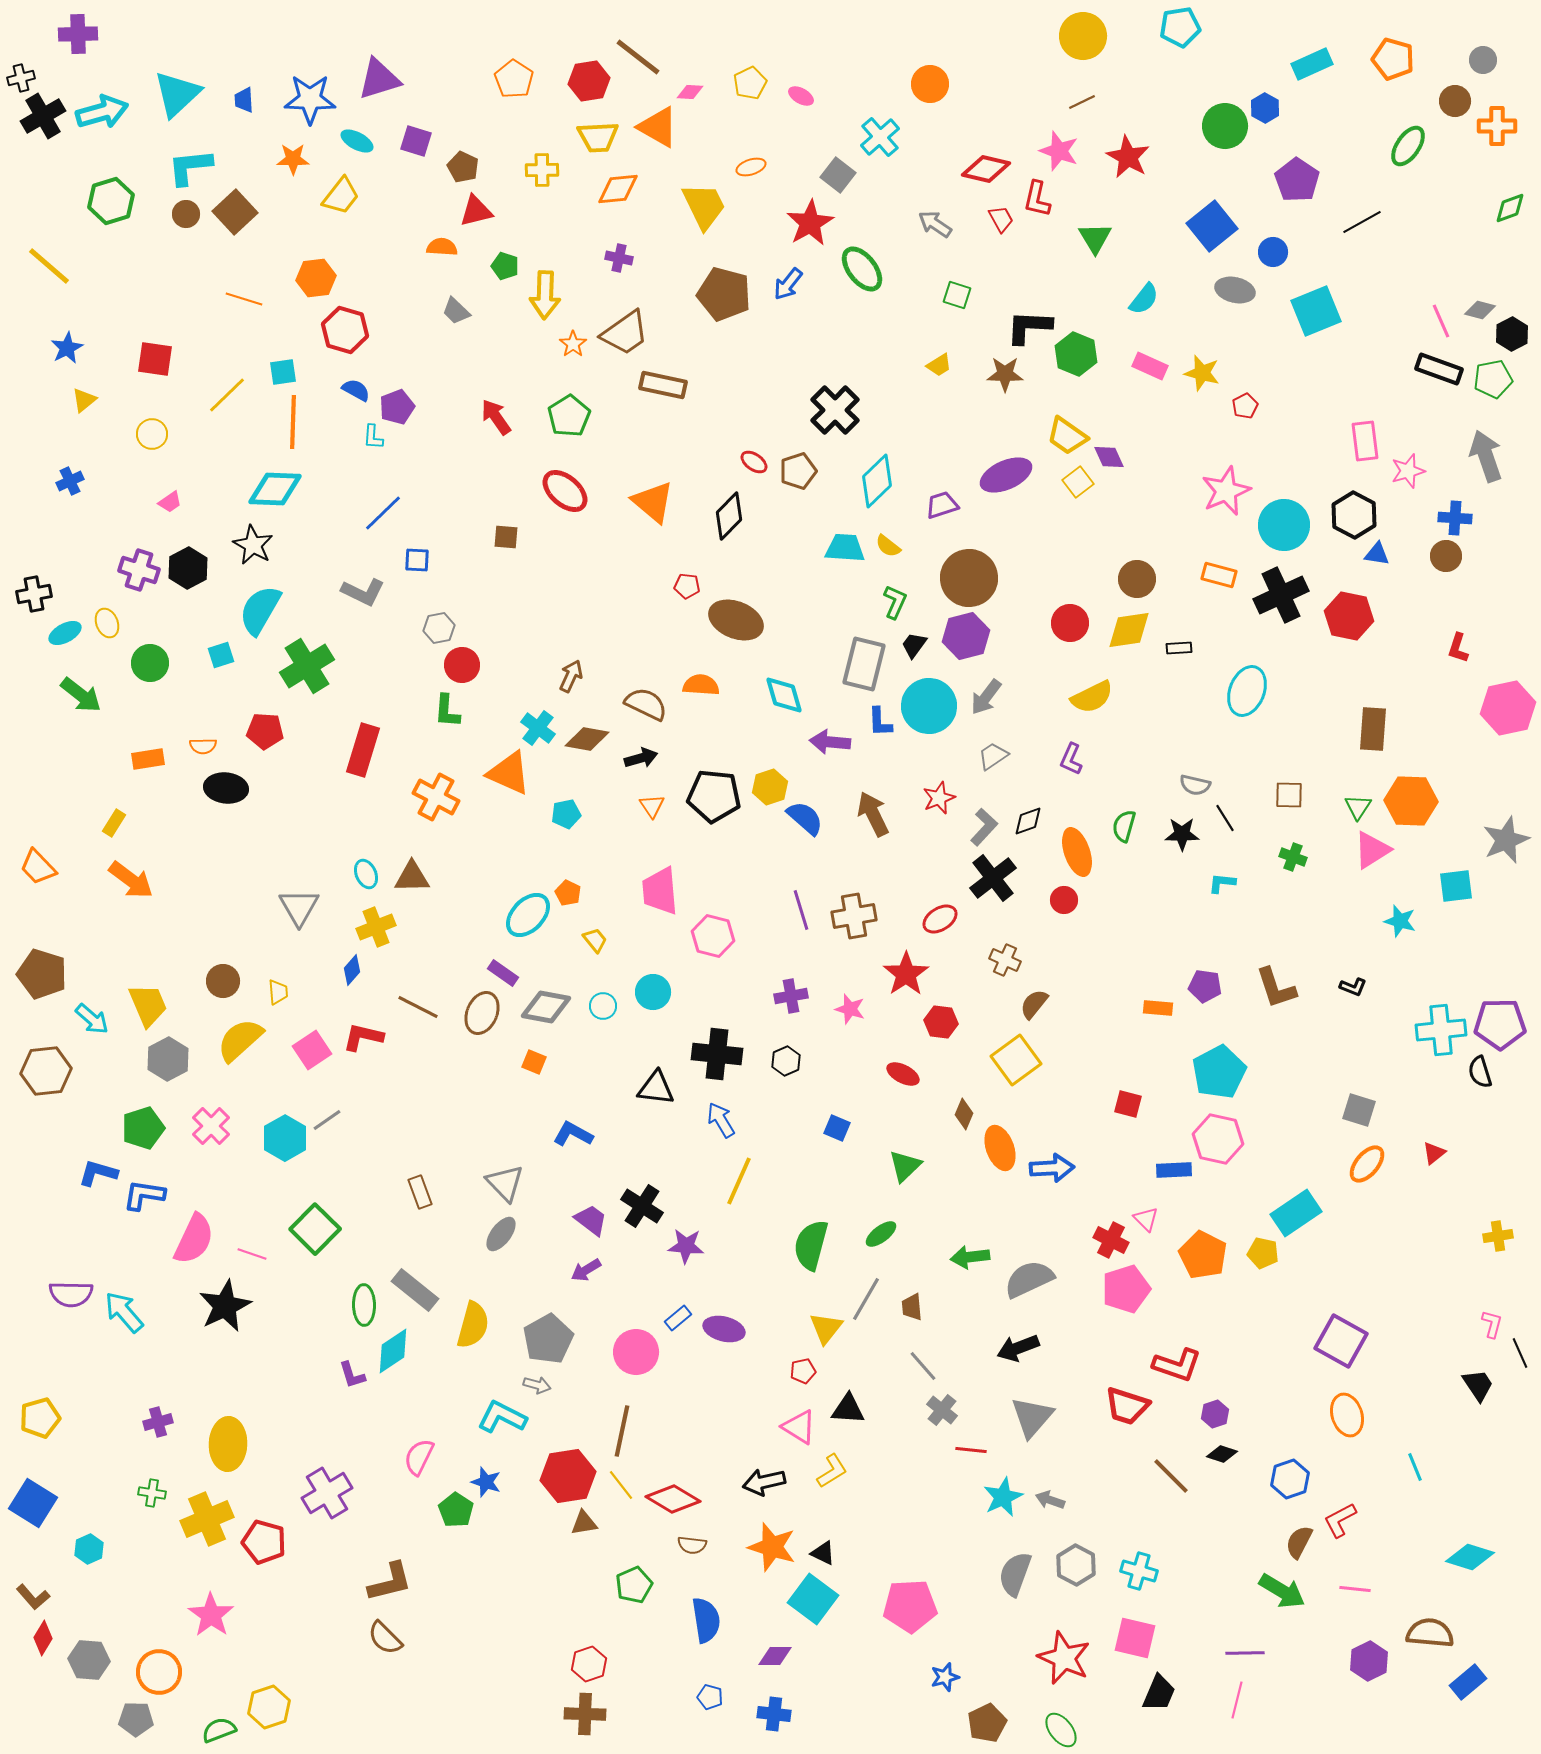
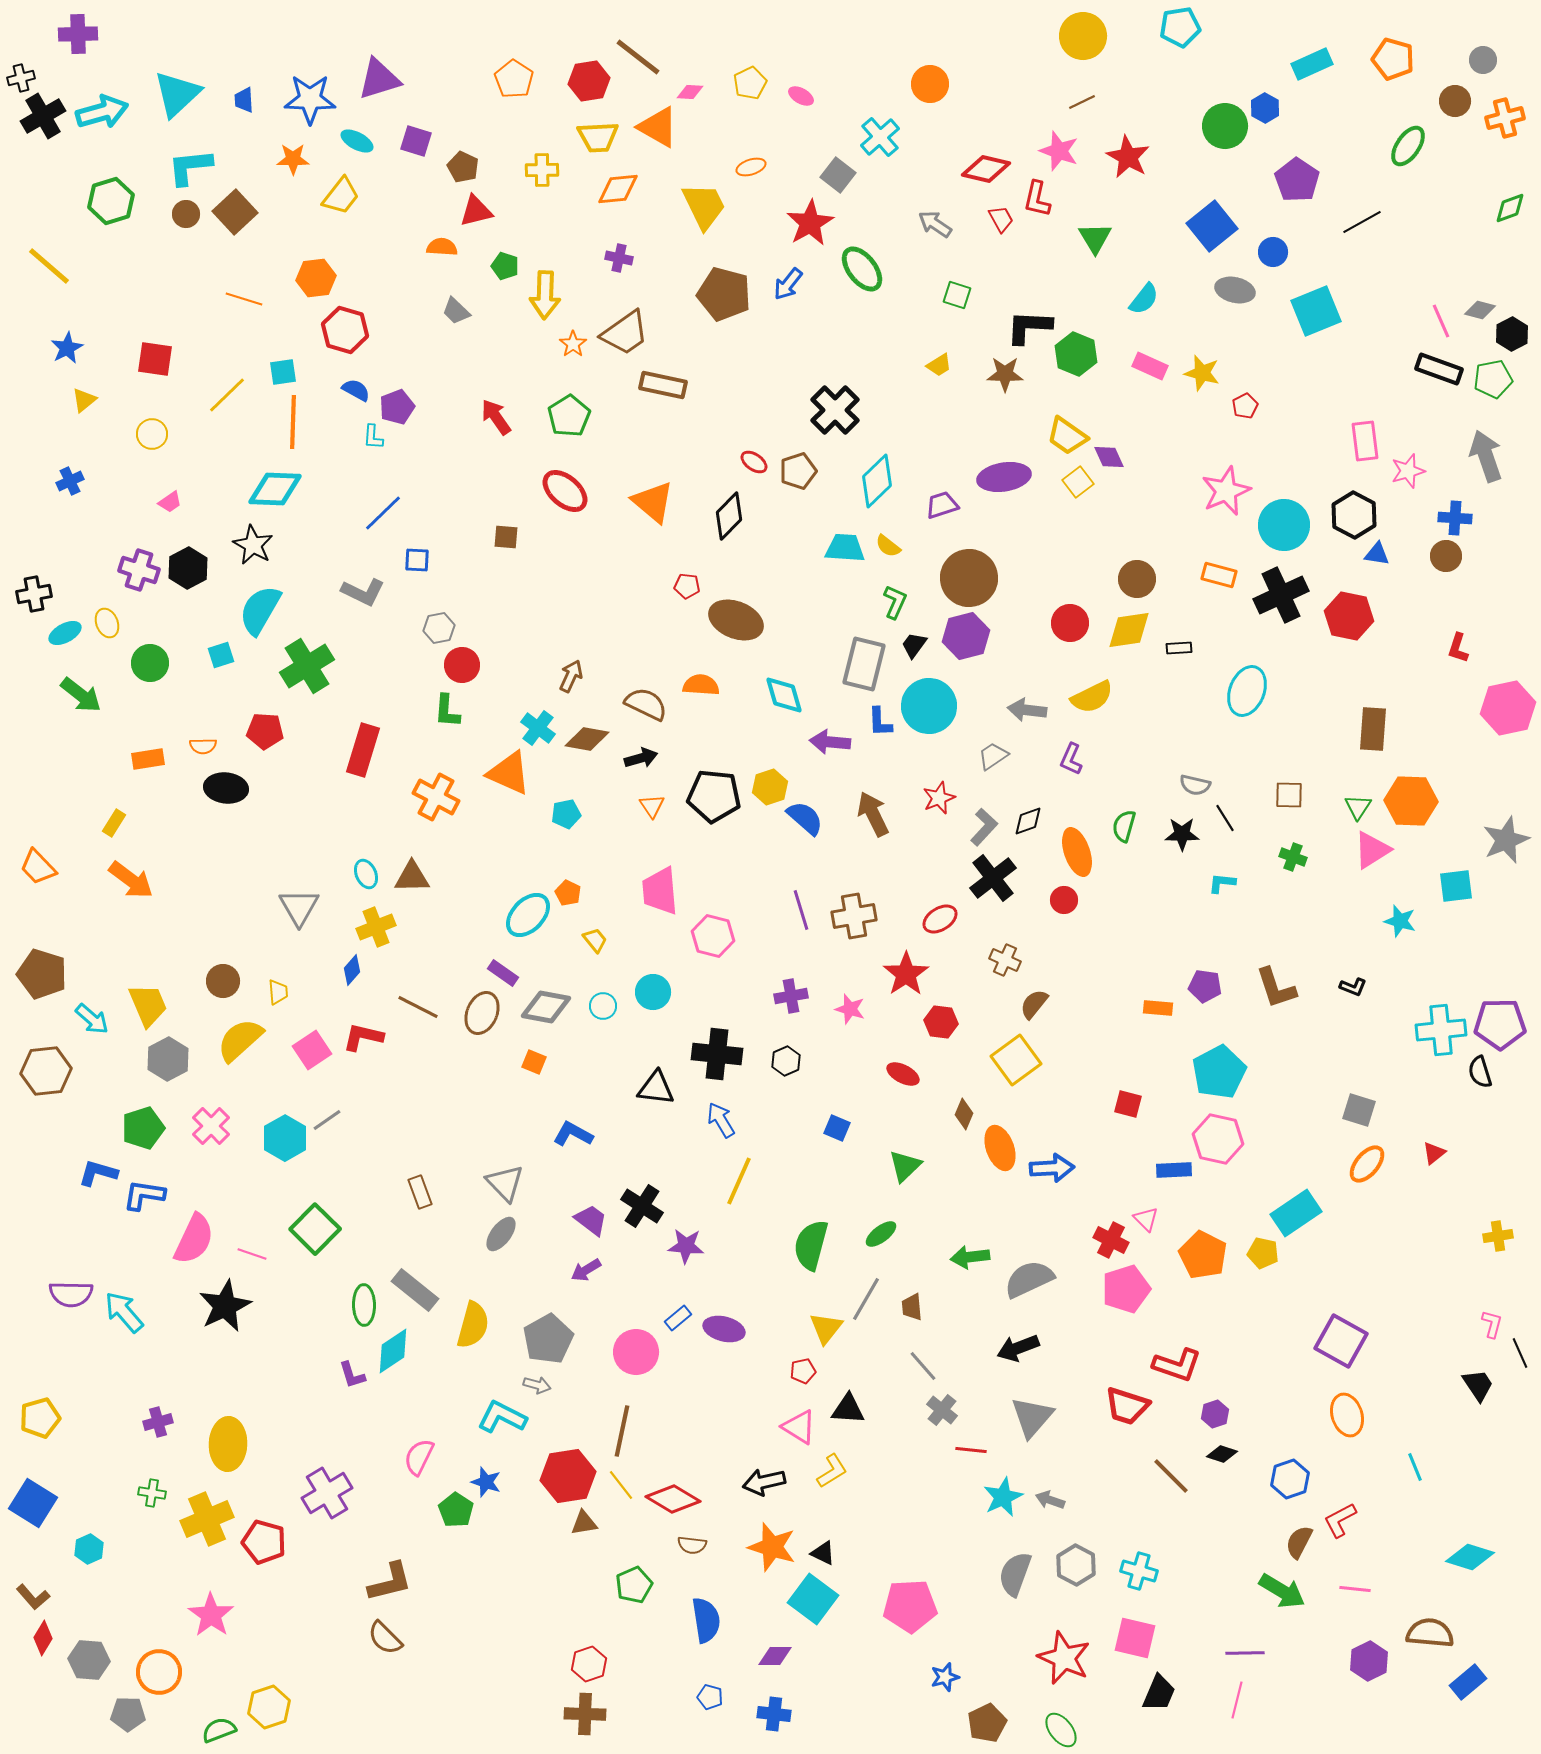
orange cross at (1497, 126): moved 8 px right, 8 px up; rotated 15 degrees counterclockwise
purple ellipse at (1006, 475): moved 2 px left, 2 px down; rotated 15 degrees clockwise
gray arrow at (986, 697): moved 41 px right, 13 px down; rotated 60 degrees clockwise
gray pentagon at (136, 1719): moved 8 px left, 5 px up
